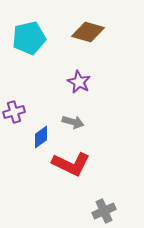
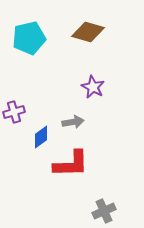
purple star: moved 14 px right, 5 px down
gray arrow: rotated 25 degrees counterclockwise
red L-shape: rotated 27 degrees counterclockwise
